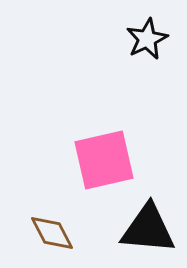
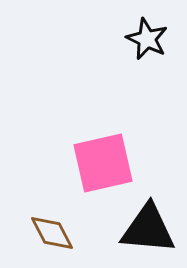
black star: rotated 21 degrees counterclockwise
pink square: moved 1 px left, 3 px down
